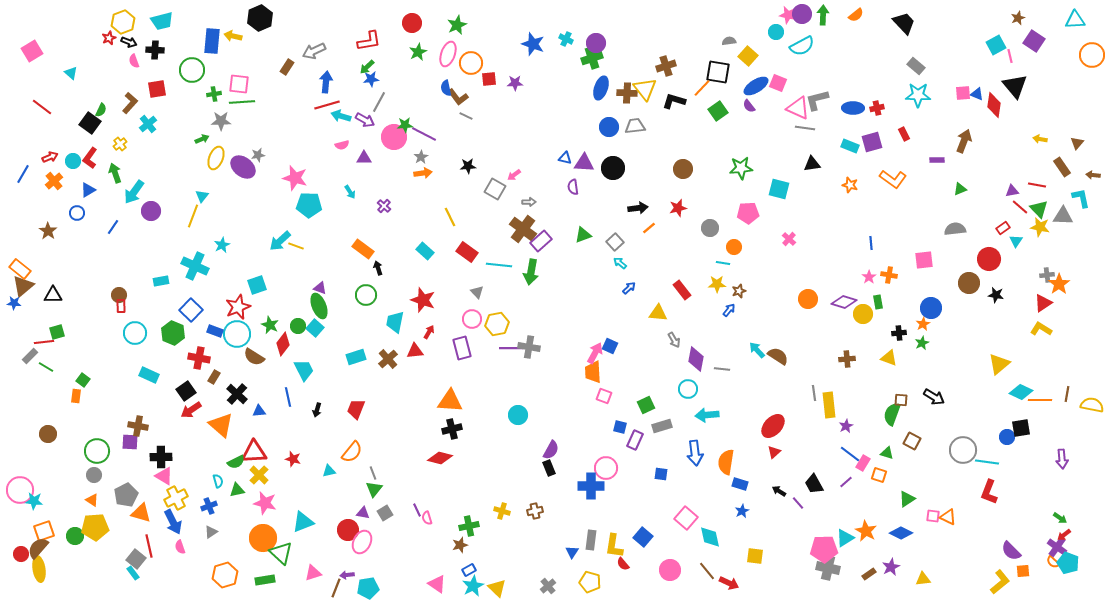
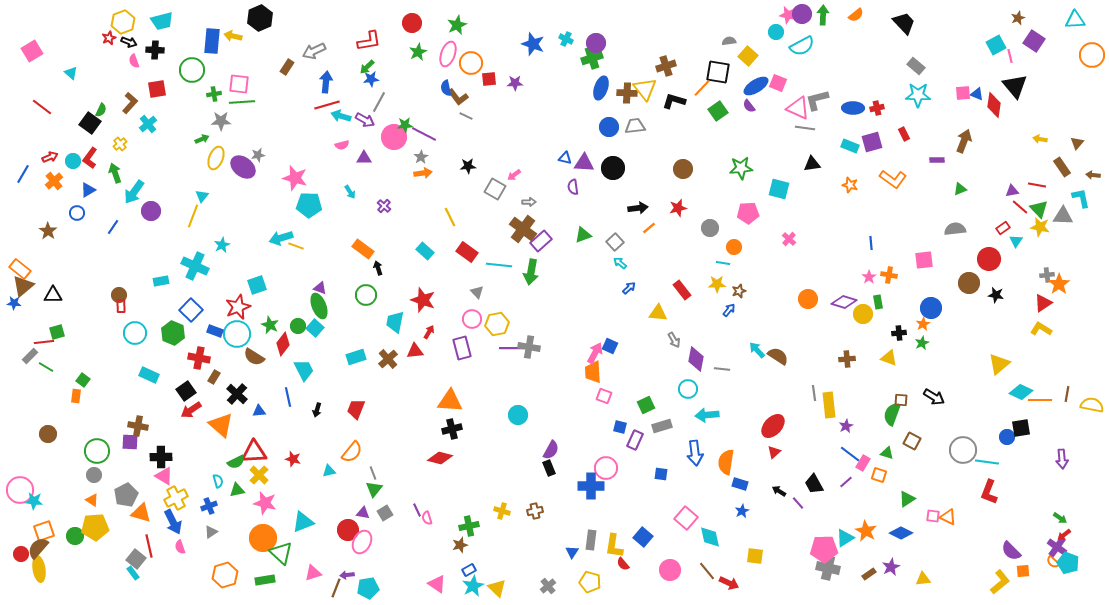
cyan arrow at (280, 241): moved 1 px right, 3 px up; rotated 25 degrees clockwise
